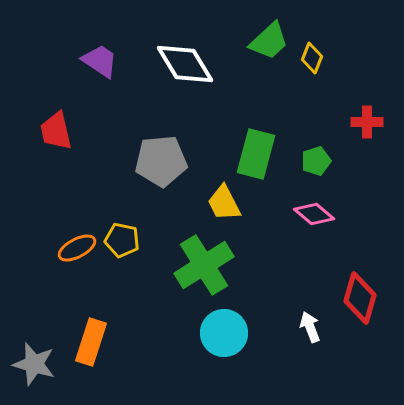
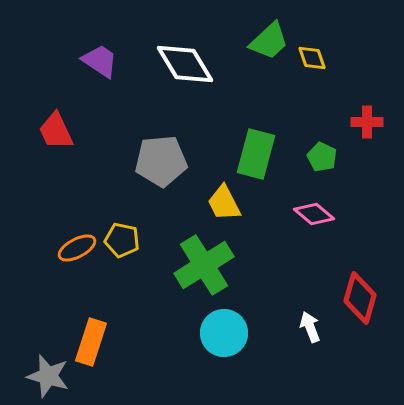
yellow diamond: rotated 40 degrees counterclockwise
red trapezoid: rotated 12 degrees counterclockwise
green pentagon: moved 6 px right, 4 px up; rotated 28 degrees counterclockwise
gray star: moved 14 px right, 12 px down
